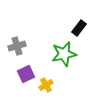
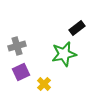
black rectangle: moved 2 px left; rotated 14 degrees clockwise
purple square: moved 5 px left, 2 px up
yellow cross: moved 2 px left, 1 px up; rotated 16 degrees counterclockwise
